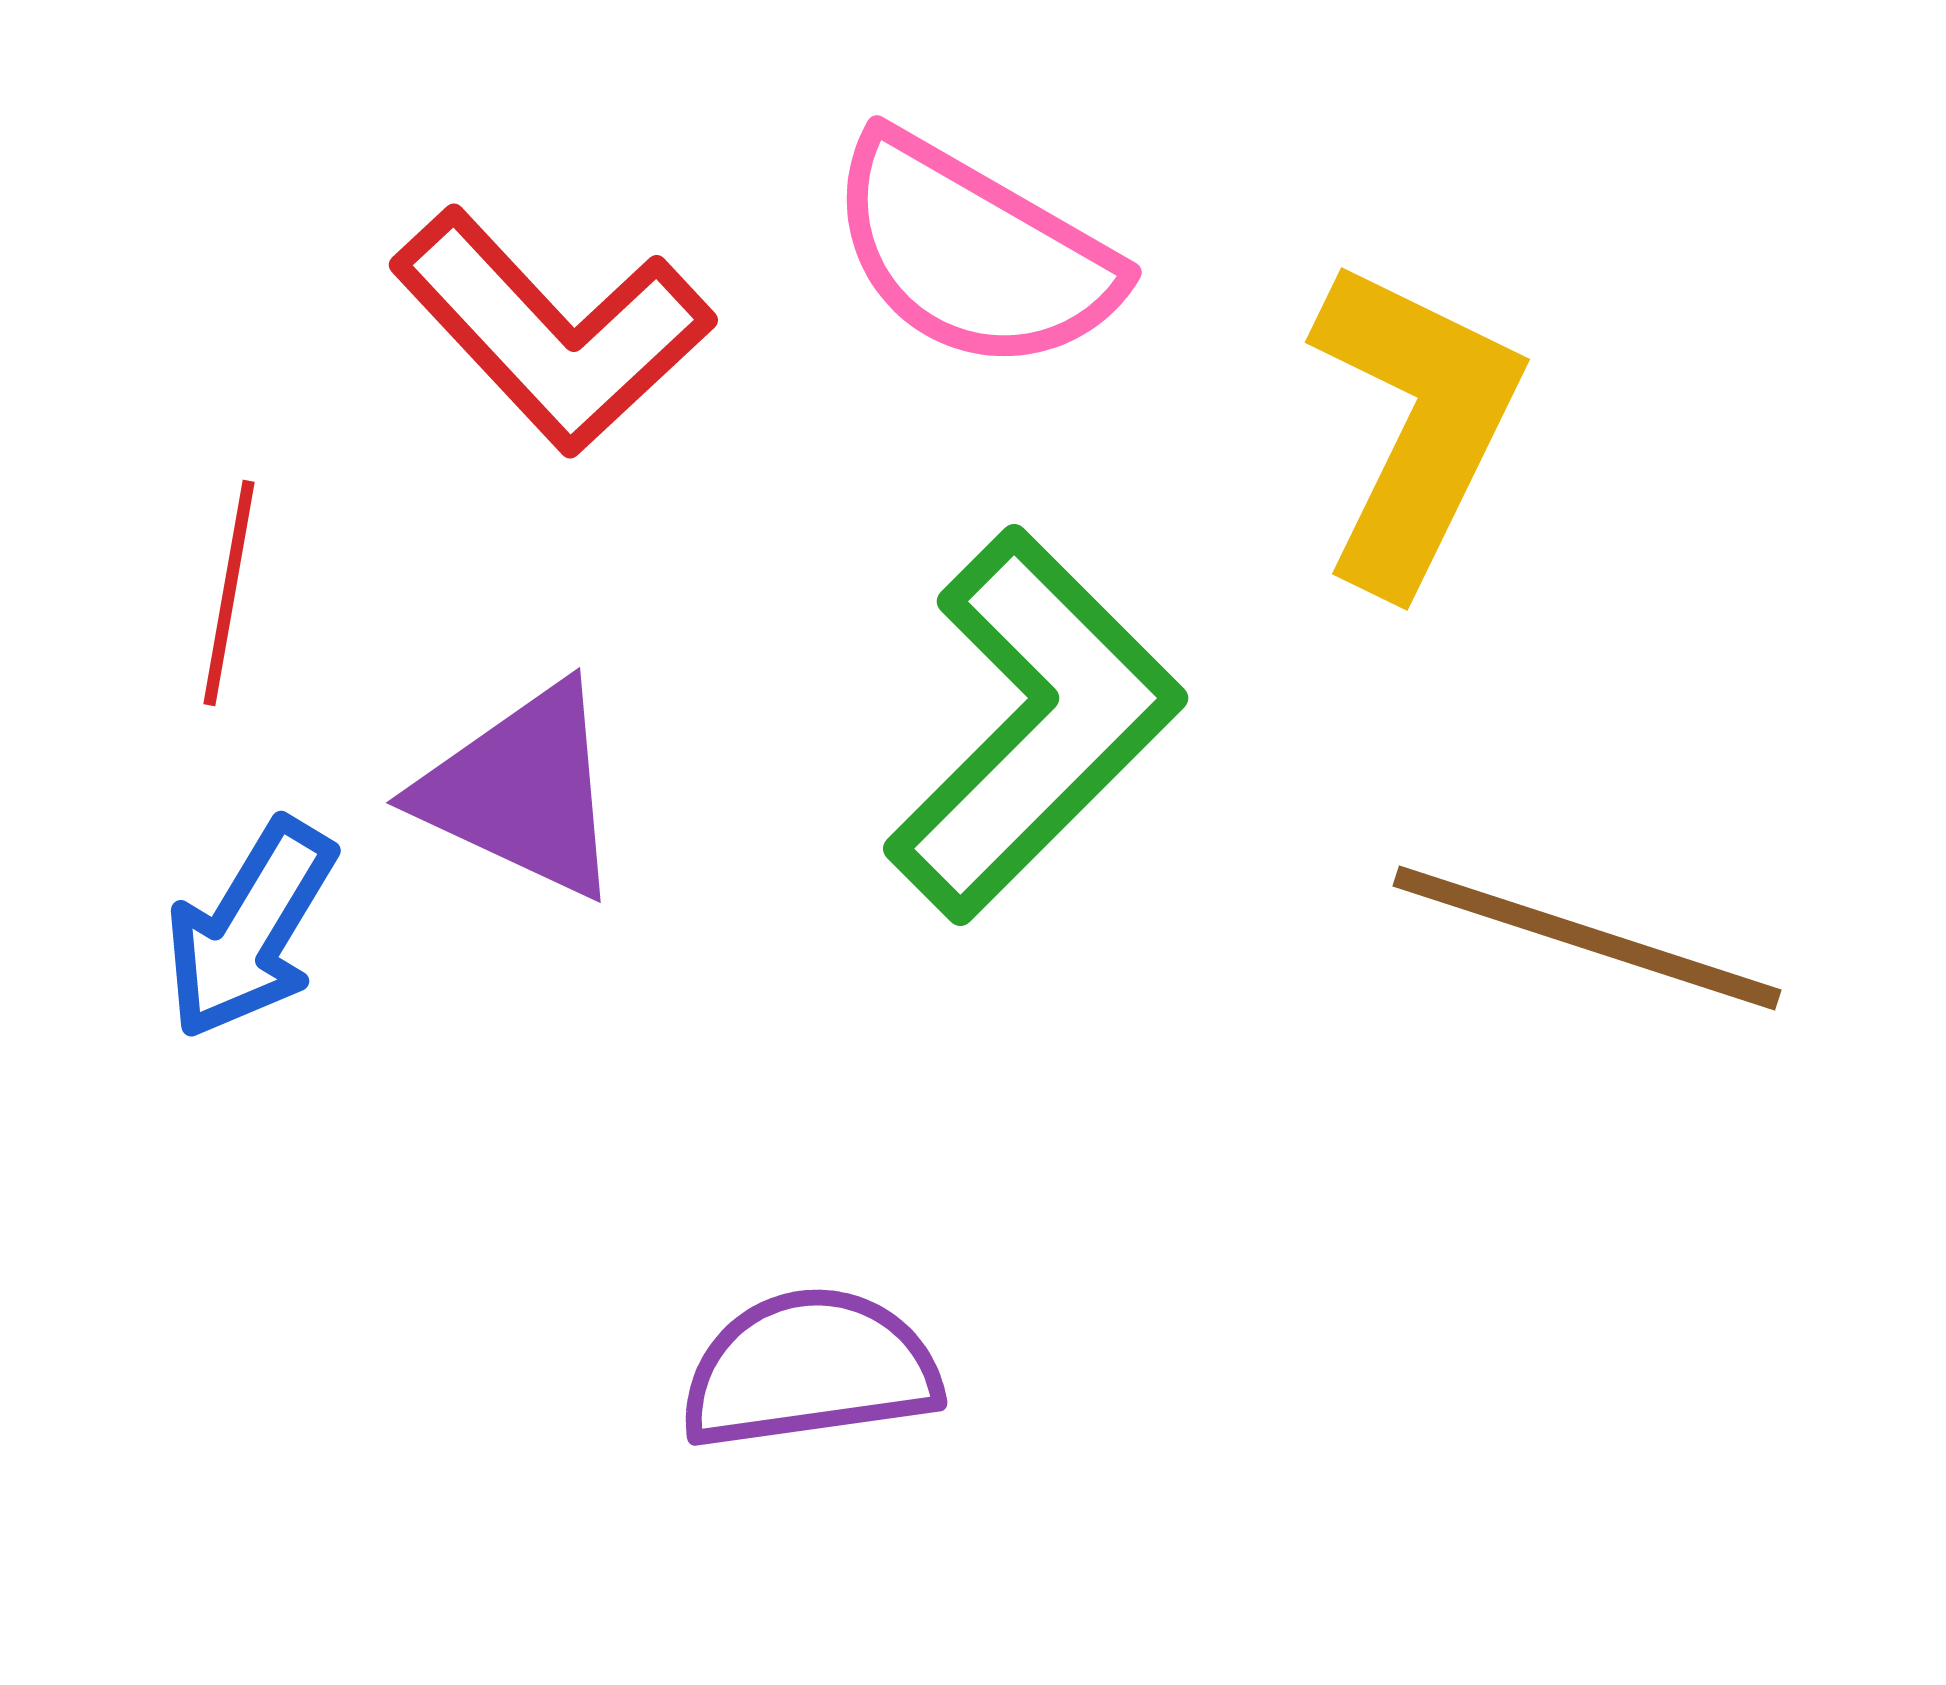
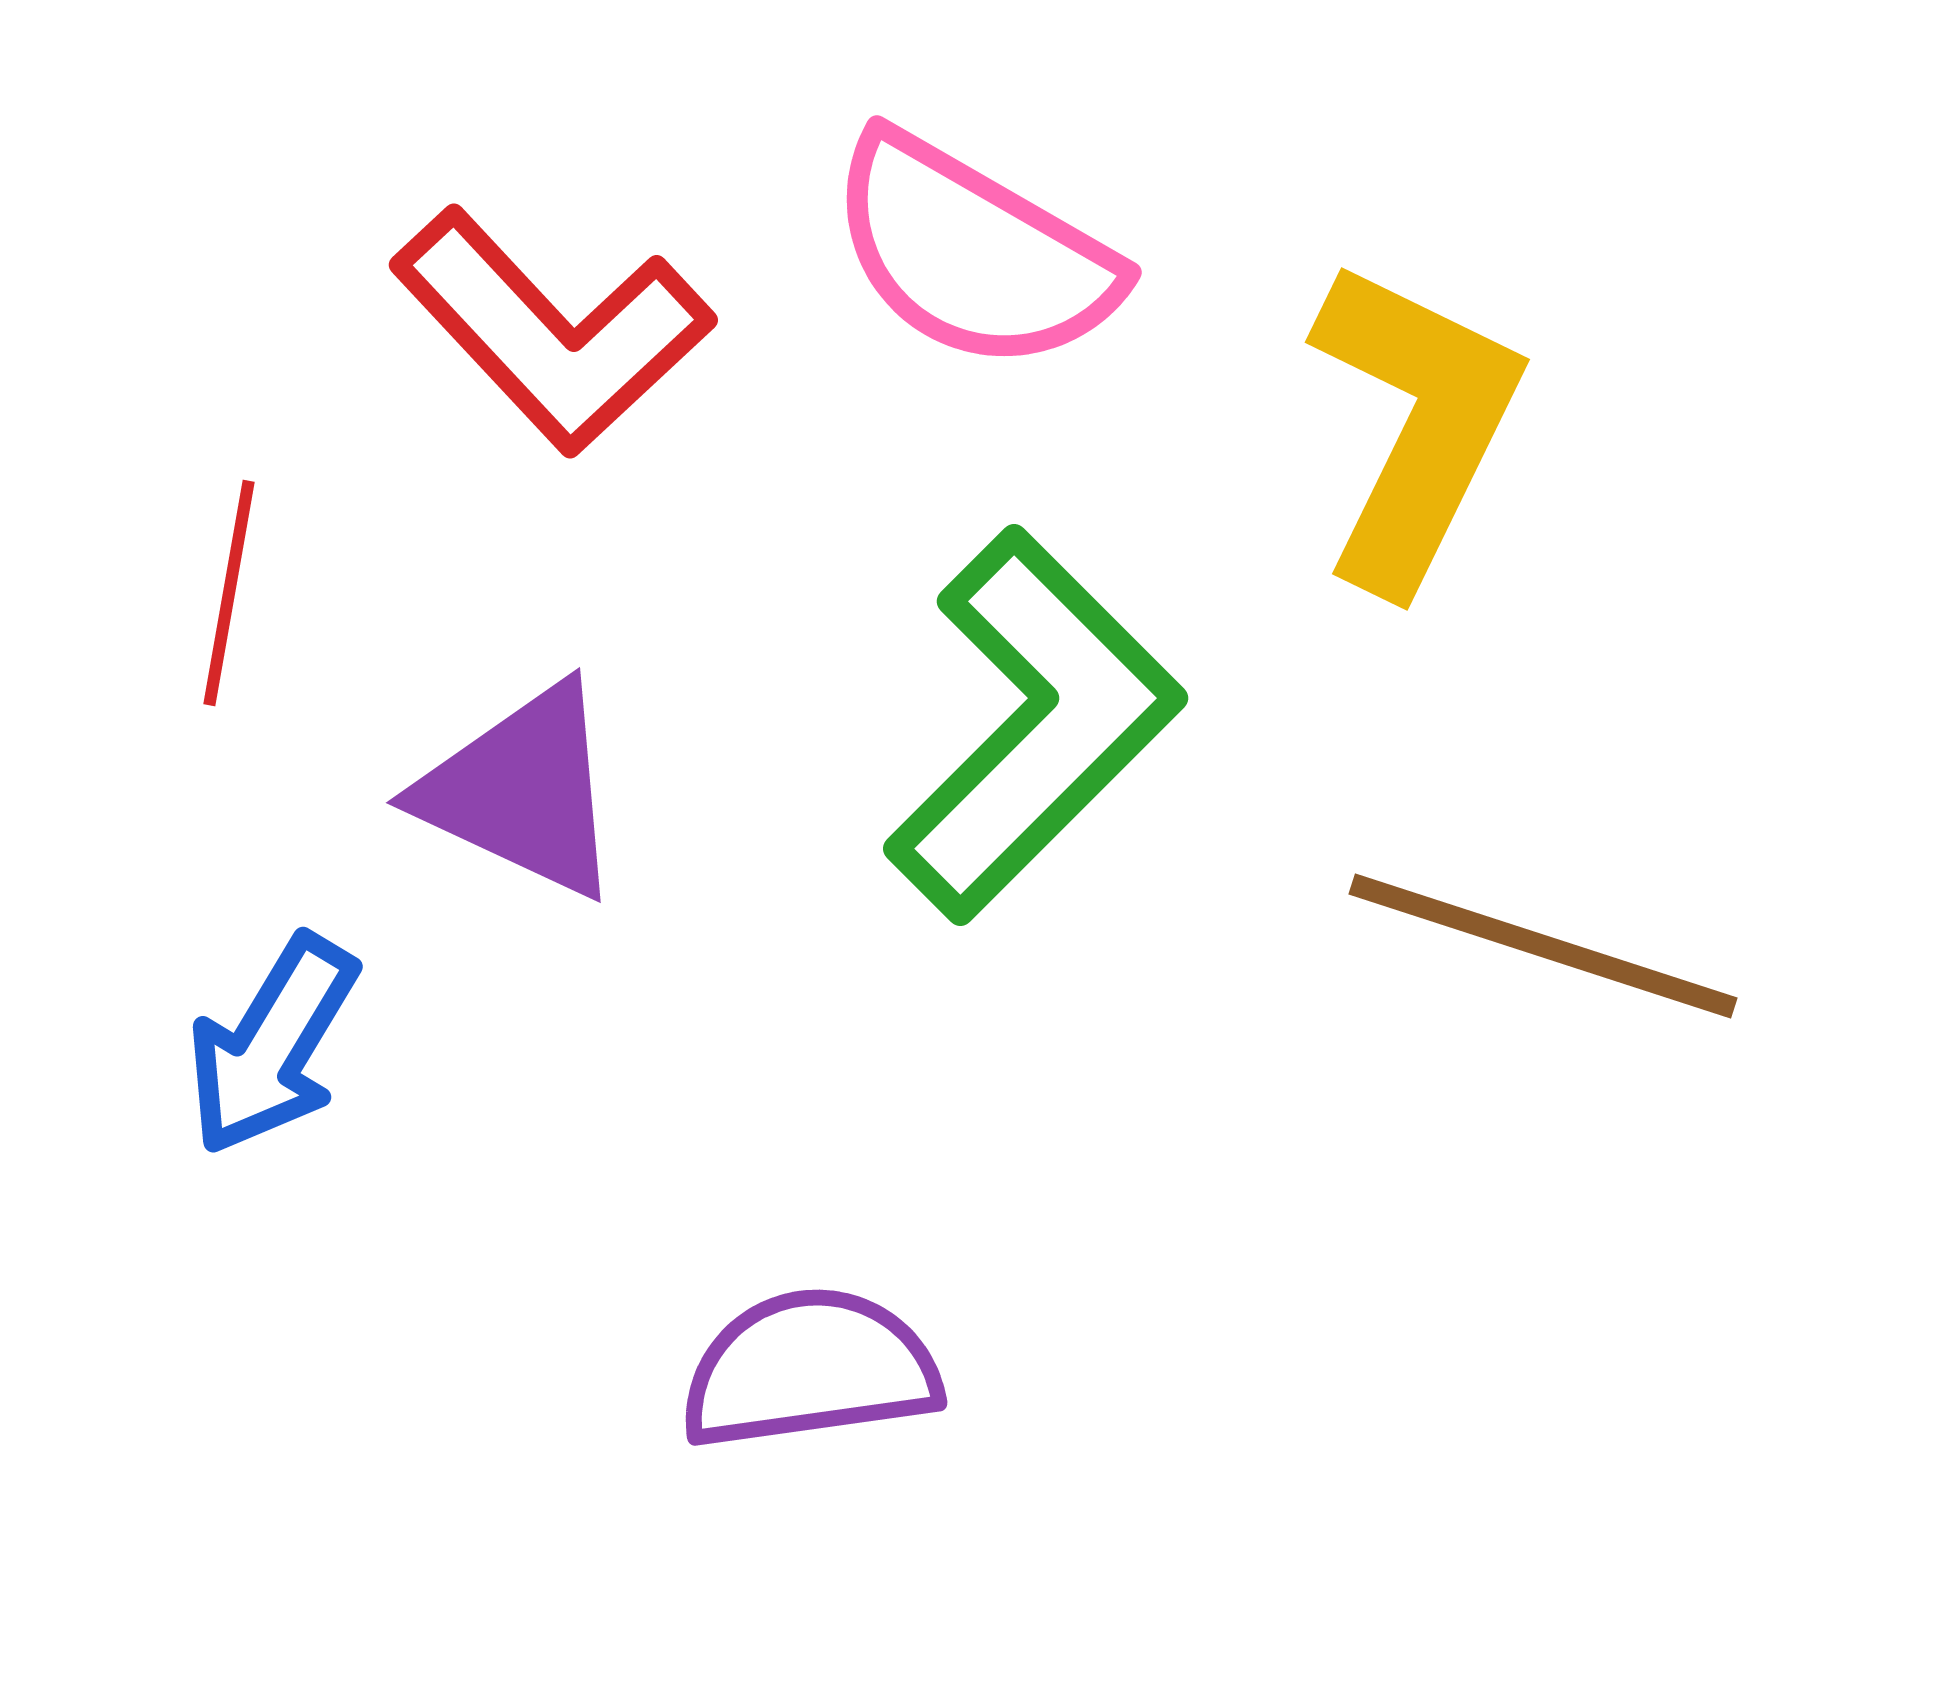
blue arrow: moved 22 px right, 116 px down
brown line: moved 44 px left, 8 px down
